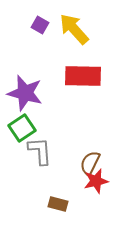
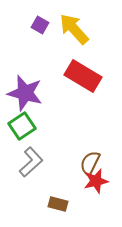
red rectangle: rotated 30 degrees clockwise
green square: moved 2 px up
gray L-shape: moved 9 px left, 11 px down; rotated 52 degrees clockwise
